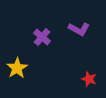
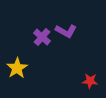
purple L-shape: moved 13 px left, 2 px down
red star: moved 1 px right, 2 px down; rotated 14 degrees counterclockwise
